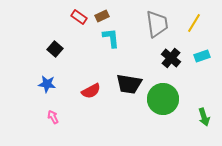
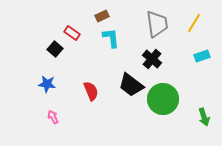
red rectangle: moved 7 px left, 16 px down
black cross: moved 19 px left, 1 px down
black trapezoid: moved 2 px right, 1 px down; rotated 28 degrees clockwise
red semicircle: rotated 84 degrees counterclockwise
